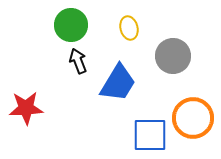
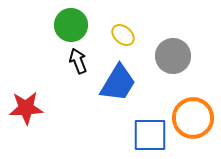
yellow ellipse: moved 6 px left, 7 px down; rotated 35 degrees counterclockwise
